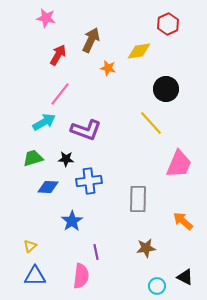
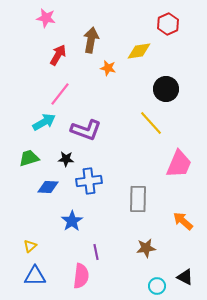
brown arrow: rotated 15 degrees counterclockwise
green trapezoid: moved 4 px left
